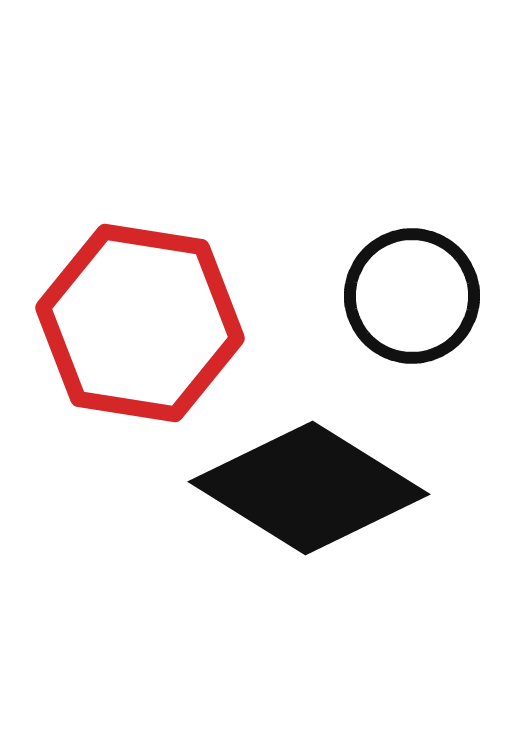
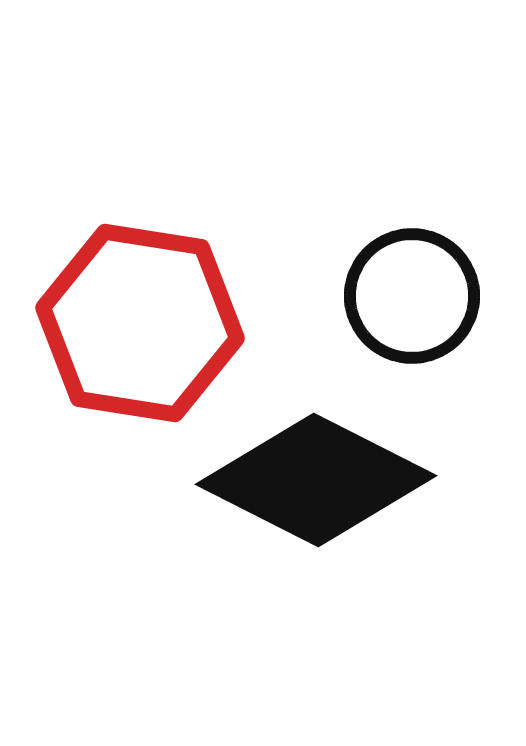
black diamond: moved 7 px right, 8 px up; rotated 5 degrees counterclockwise
